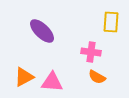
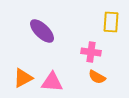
orange triangle: moved 1 px left, 1 px down
